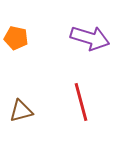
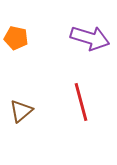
brown triangle: rotated 25 degrees counterclockwise
